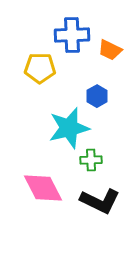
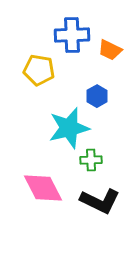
yellow pentagon: moved 1 px left, 2 px down; rotated 8 degrees clockwise
